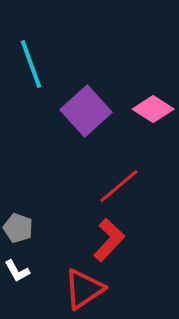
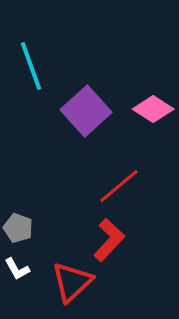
cyan line: moved 2 px down
white L-shape: moved 2 px up
red triangle: moved 12 px left, 7 px up; rotated 9 degrees counterclockwise
